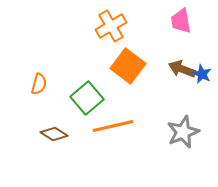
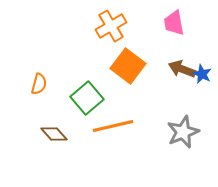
pink trapezoid: moved 7 px left, 2 px down
brown diamond: rotated 16 degrees clockwise
